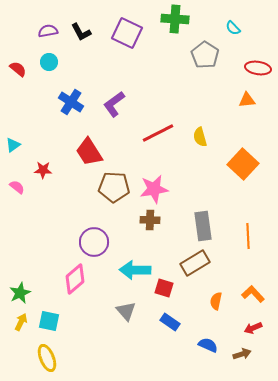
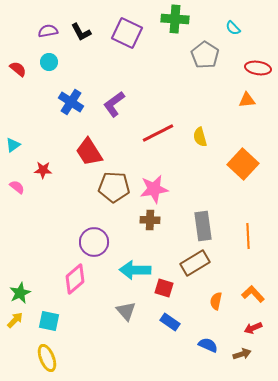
yellow arrow: moved 6 px left, 2 px up; rotated 18 degrees clockwise
